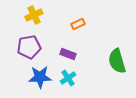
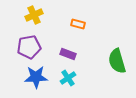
orange rectangle: rotated 40 degrees clockwise
blue star: moved 4 px left
